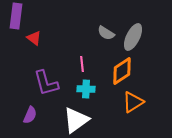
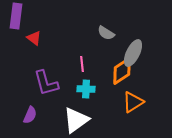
gray ellipse: moved 16 px down
